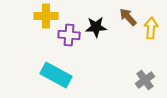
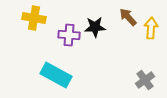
yellow cross: moved 12 px left, 2 px down; rotated 10 degrees clockwise
black star: moved 1 px left
